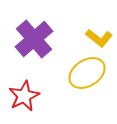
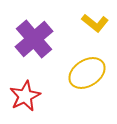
yellow L-shape: moved 4 px left, 15 px up
red star: moved 1 px right
